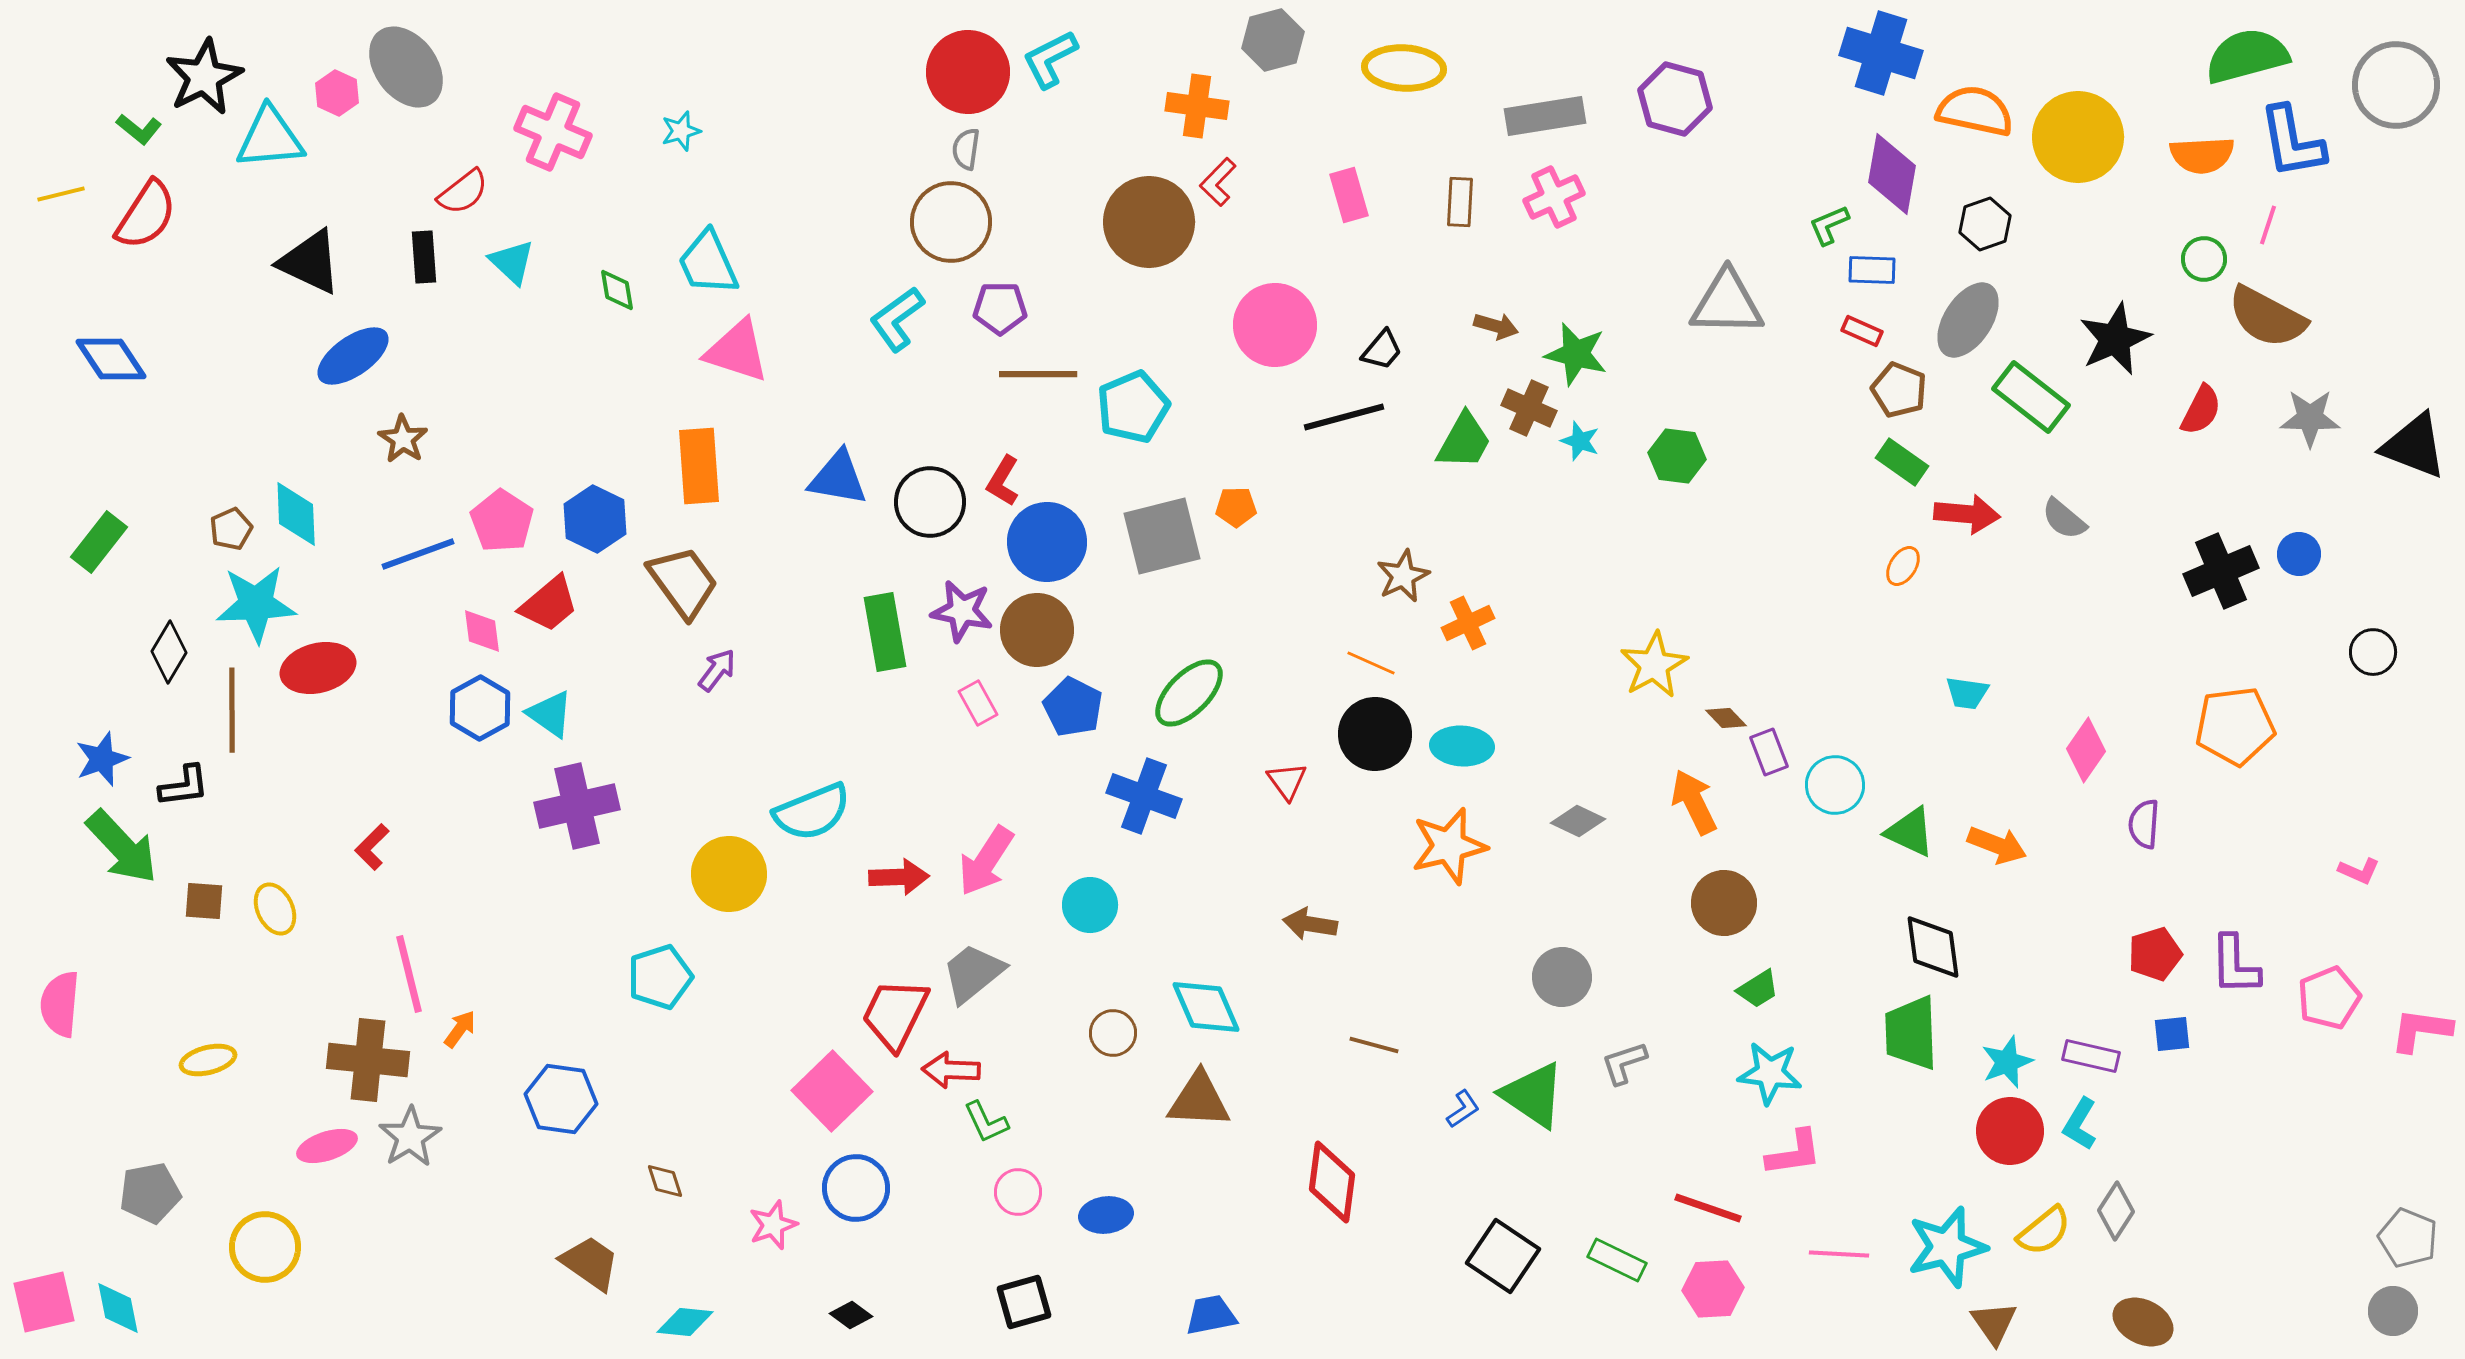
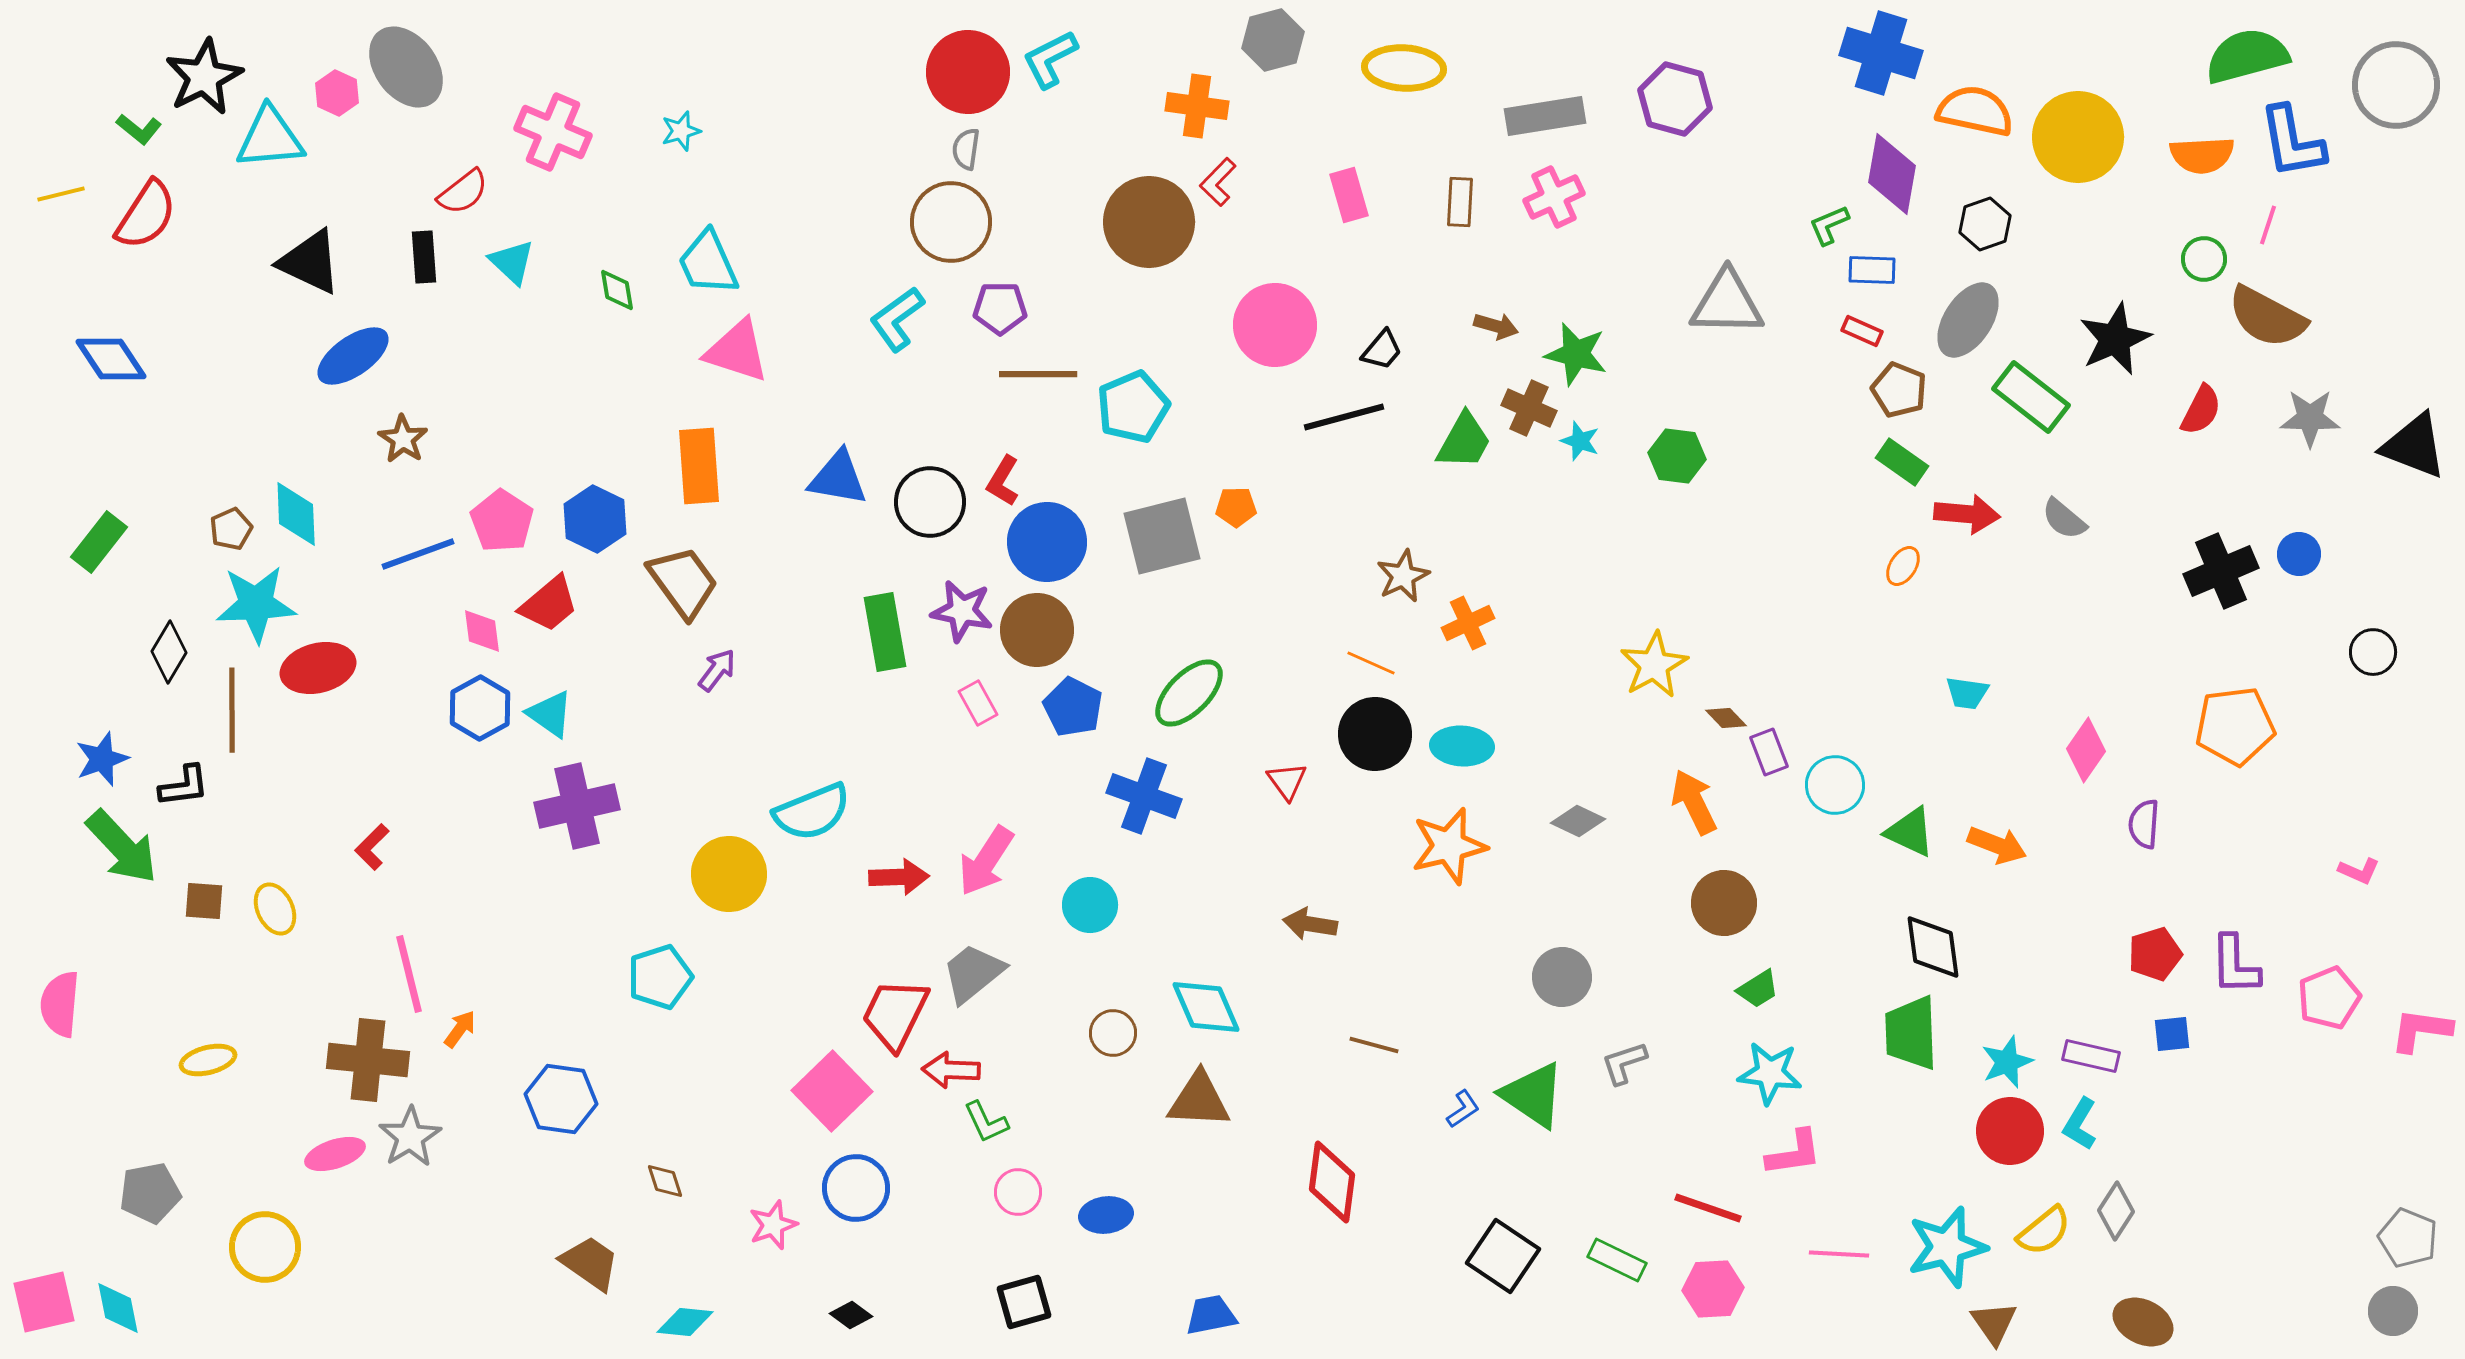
pink ellipse at (327, 1146): moved 8 px right, 8 px down
